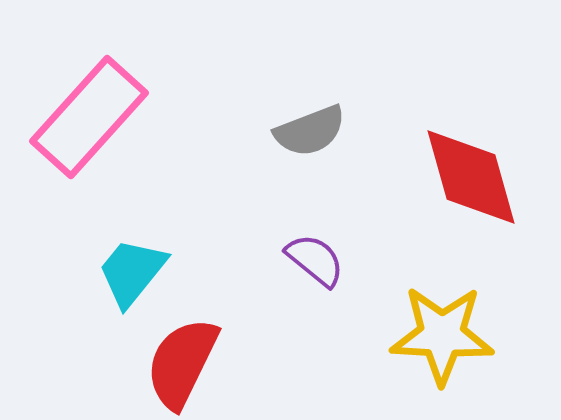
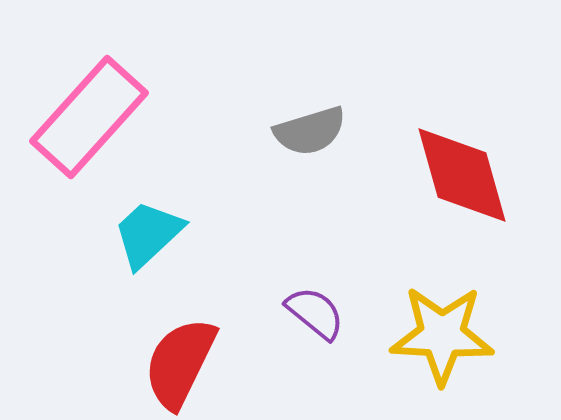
gray semicircle: rotated 4 degrees clockwise
red diamond: moved 9 px left, 2 px up
purple semicircle: moved 53 px down
cyan trapezoid: moved 16 px right, 38 px up; rotated 8 degrees clockwise
red semicircle: moved 2 px left
